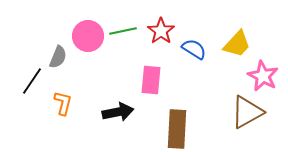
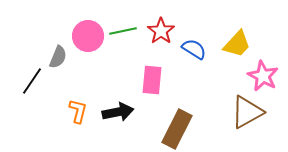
pink rectangle: moved 1 px right
orange L-shape: moved 15 px right, 8 px down
brown rectangle: rotated 24 degrees clockwise
